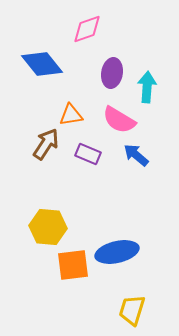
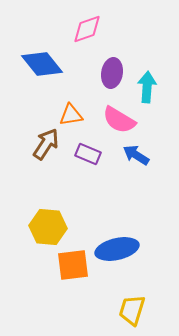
blue arrow: rotated 8 degrees counterclockwise
blue ellipse: moved 3 px up
